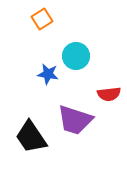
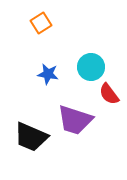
orange square: moved 1 px left, 4 px down
cyan circle: moved 15 px right, 11 px down
red semicircle: rotated 60 degrees clockwise
black trapezoid: rotated 33 degrees counterclockwise
